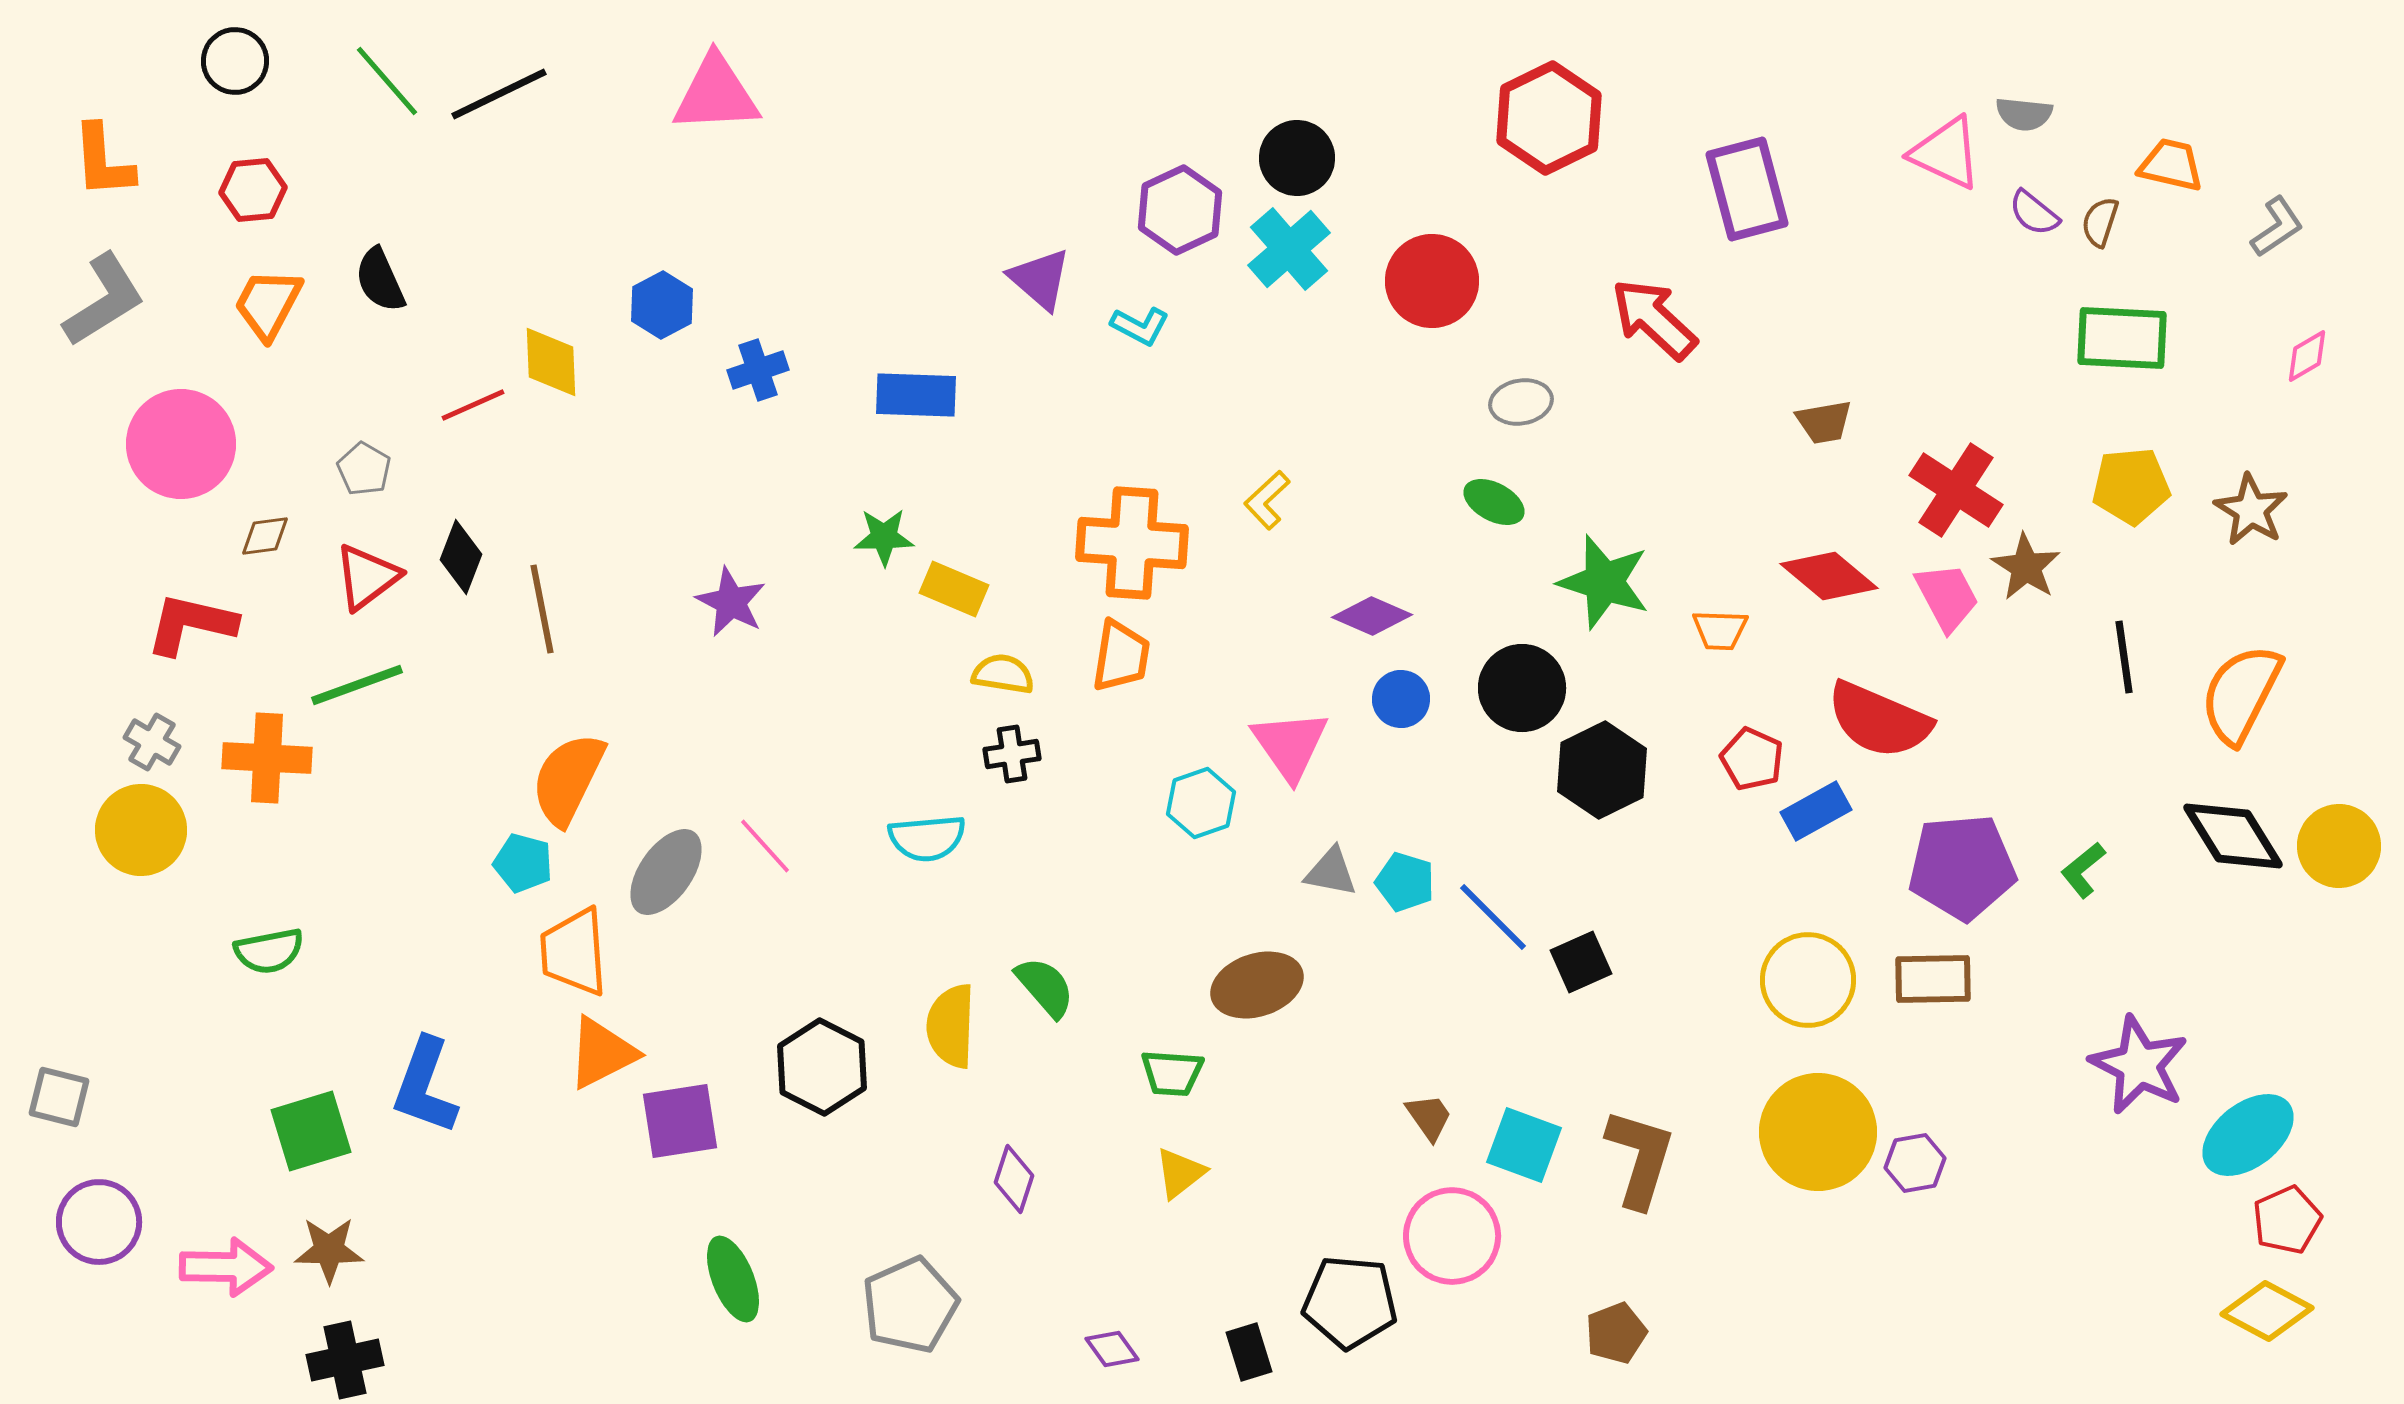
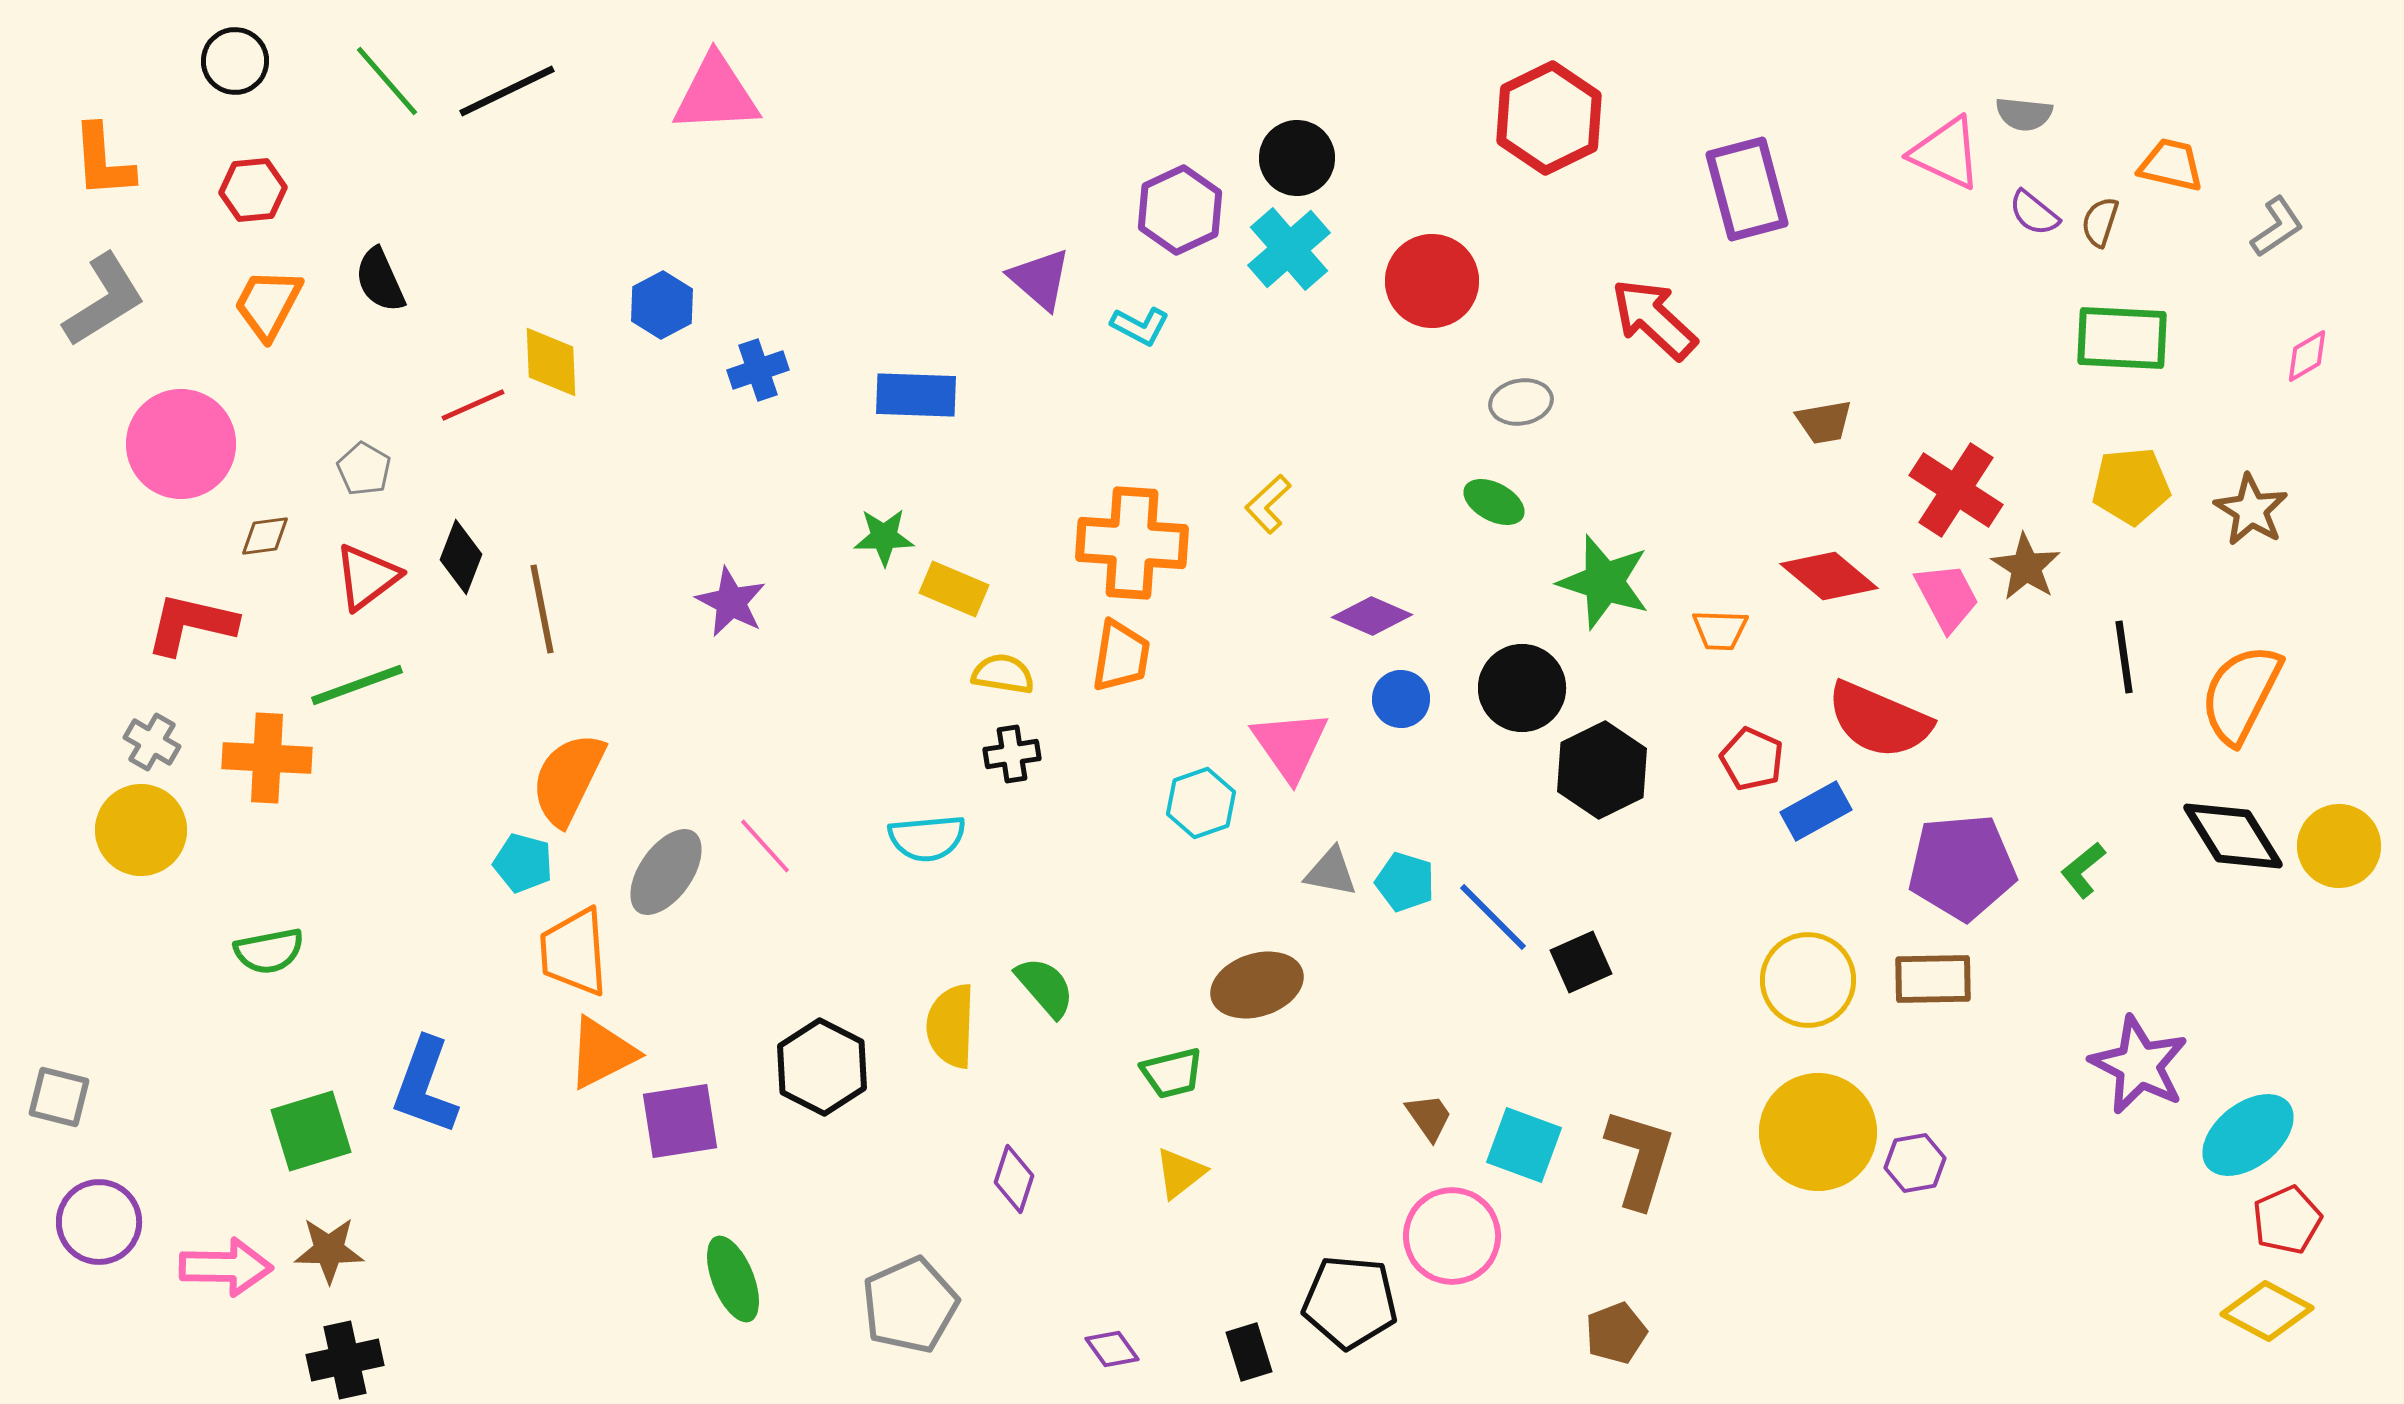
black line at (499, 94): moved 8 px right, 3 px up
yellow L-shape at (1267, 500): moved 1 px right, 4 px down
green trapezoid at (1172, 1073): rotated 18 degrees counterclockwise
